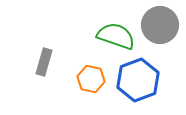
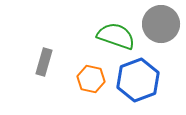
gray circle: moved 1 px right, 1 px up
